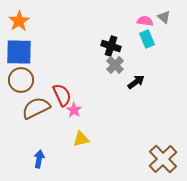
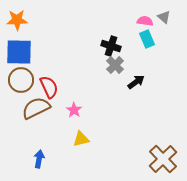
orange star: moved 2 px left, 1 px up; rotated 30 degrees clockwise
red semicircle: moved 13 px left, 8 px up
